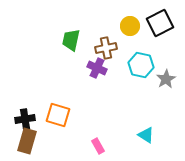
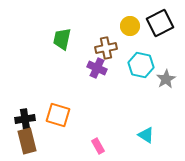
green trapezoid: moved 9 px left, 1 px up
brown rectangle: rotated 30 degrees counterclockwise
